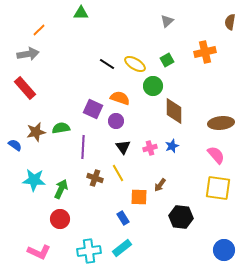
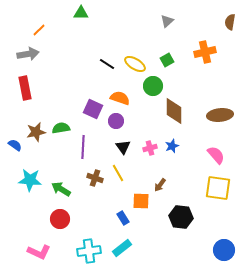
red rectangle: rotated 30 degrees clockwise
brown ellipse: moved 1 px left, 8 px up
cyan star: moved 4 px left
green arrow: rotated 84 degrees counterclockwise
orange square: moved 2 px right, 4 px down
